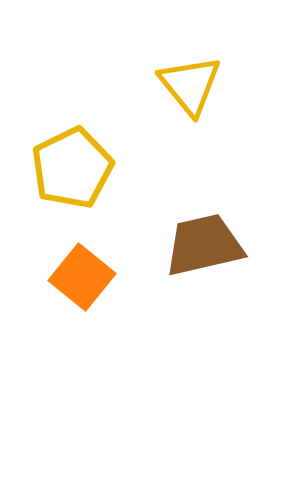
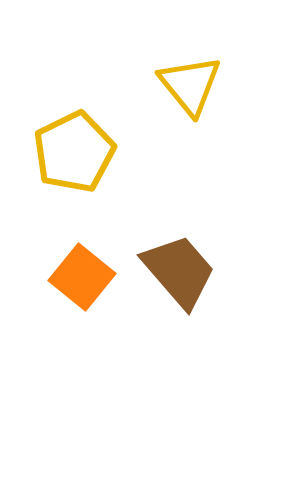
yellow pentagon: moved 2 px right, 16 px up
brown trapezoid: moved 25 px left, 26 px down; rotated 62 degrees clockwise
